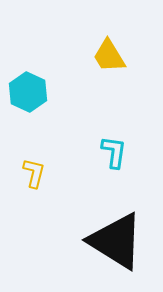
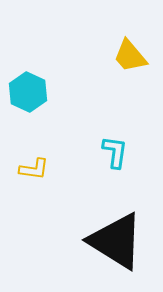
yellow trapezoid: moved 21 px right; rotated 9 degrees counterclockwise
cyan L-shape: moved 1 px right
yellow L-shape: moved 4 px up; rotated 84 degrees clockwise
